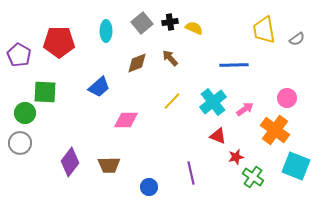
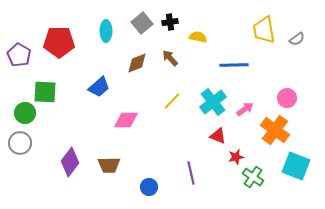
yellow semicircle: moved 4 px right, 9 px down; rotated 12 degrees counterclockwise
